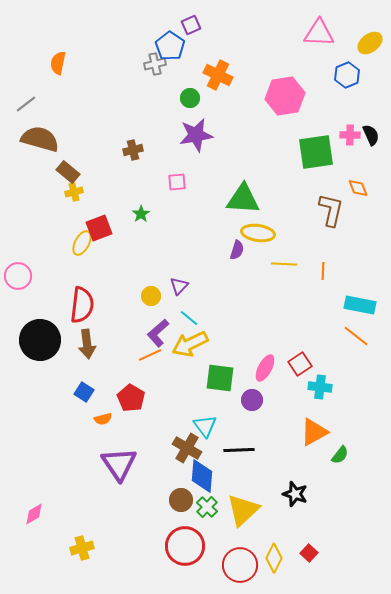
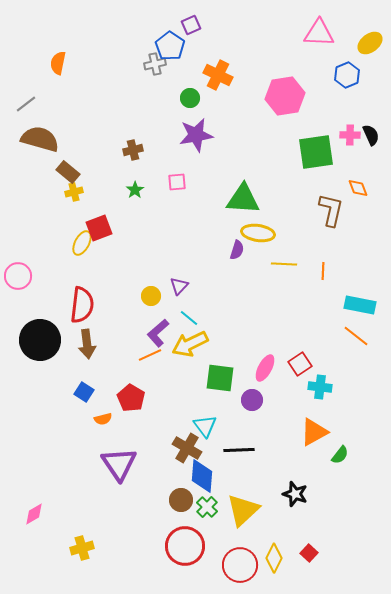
green star at (141, 214): moved 6 px left, 24 px up
